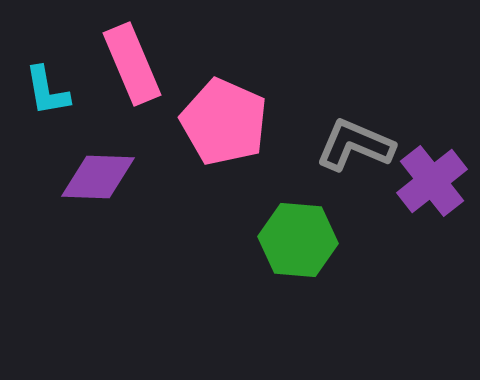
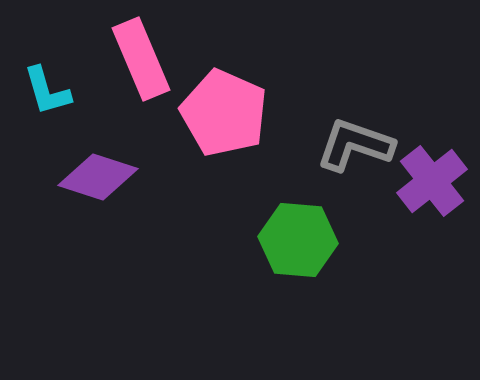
pink rectangle: moved 9 px right, 5 px up
cyan L-shape: rotated 6 degrees counterclockwise
pink pentagon: moved 9 px up
gray L-shape: rotated 4 degrees counterclockwise
purple diamond: rotated 16 degrees clockwise
